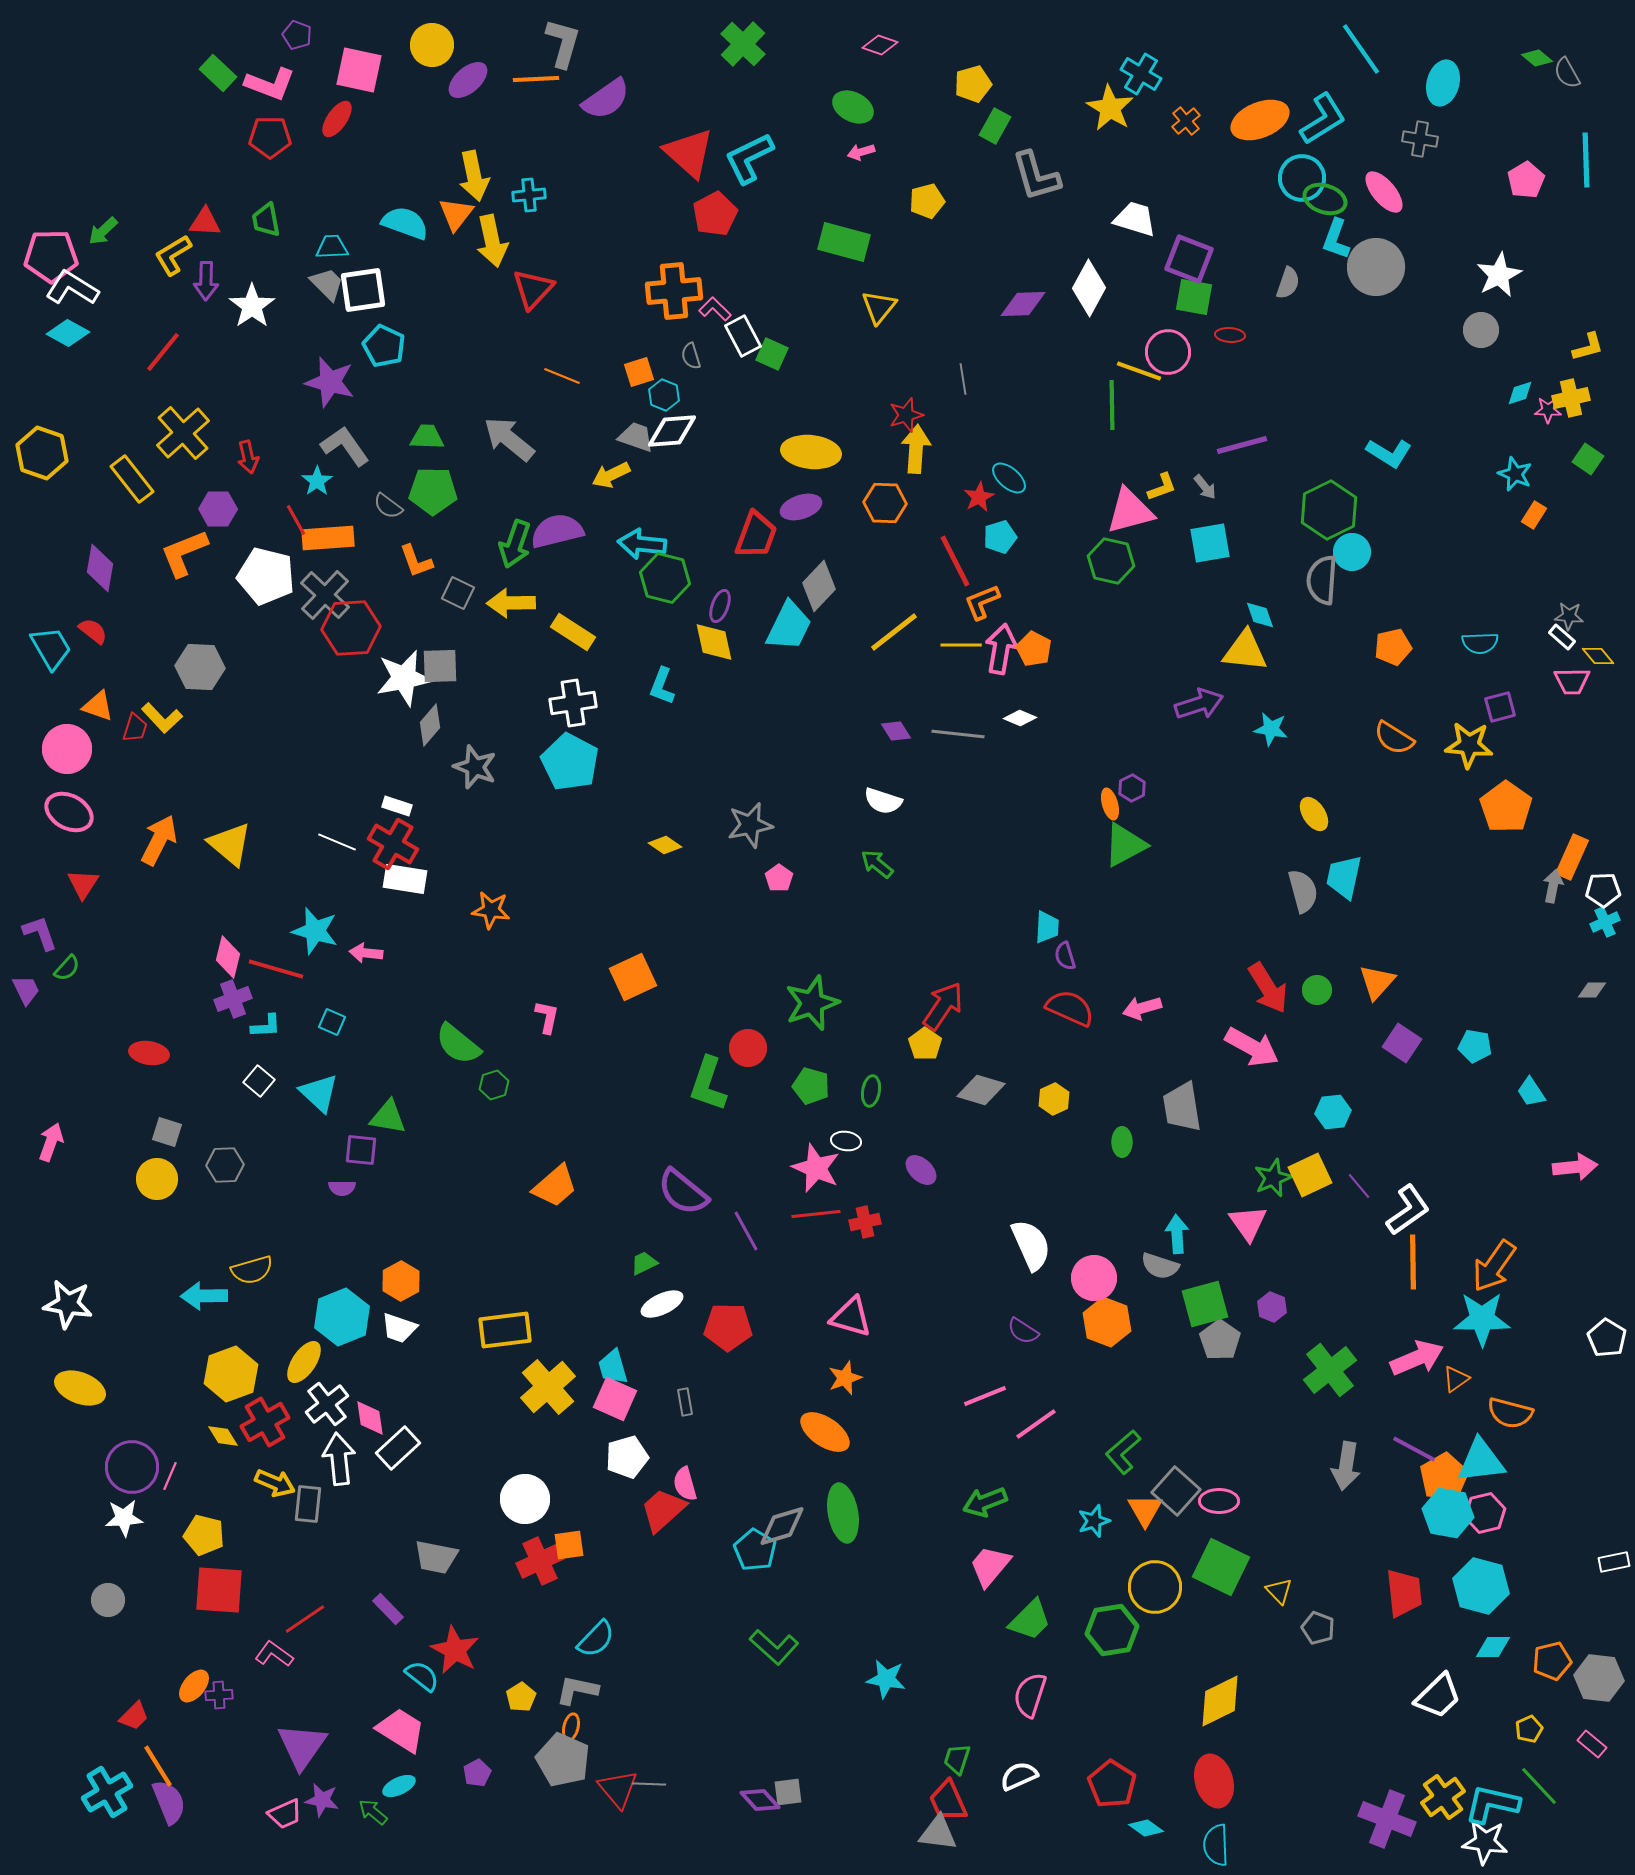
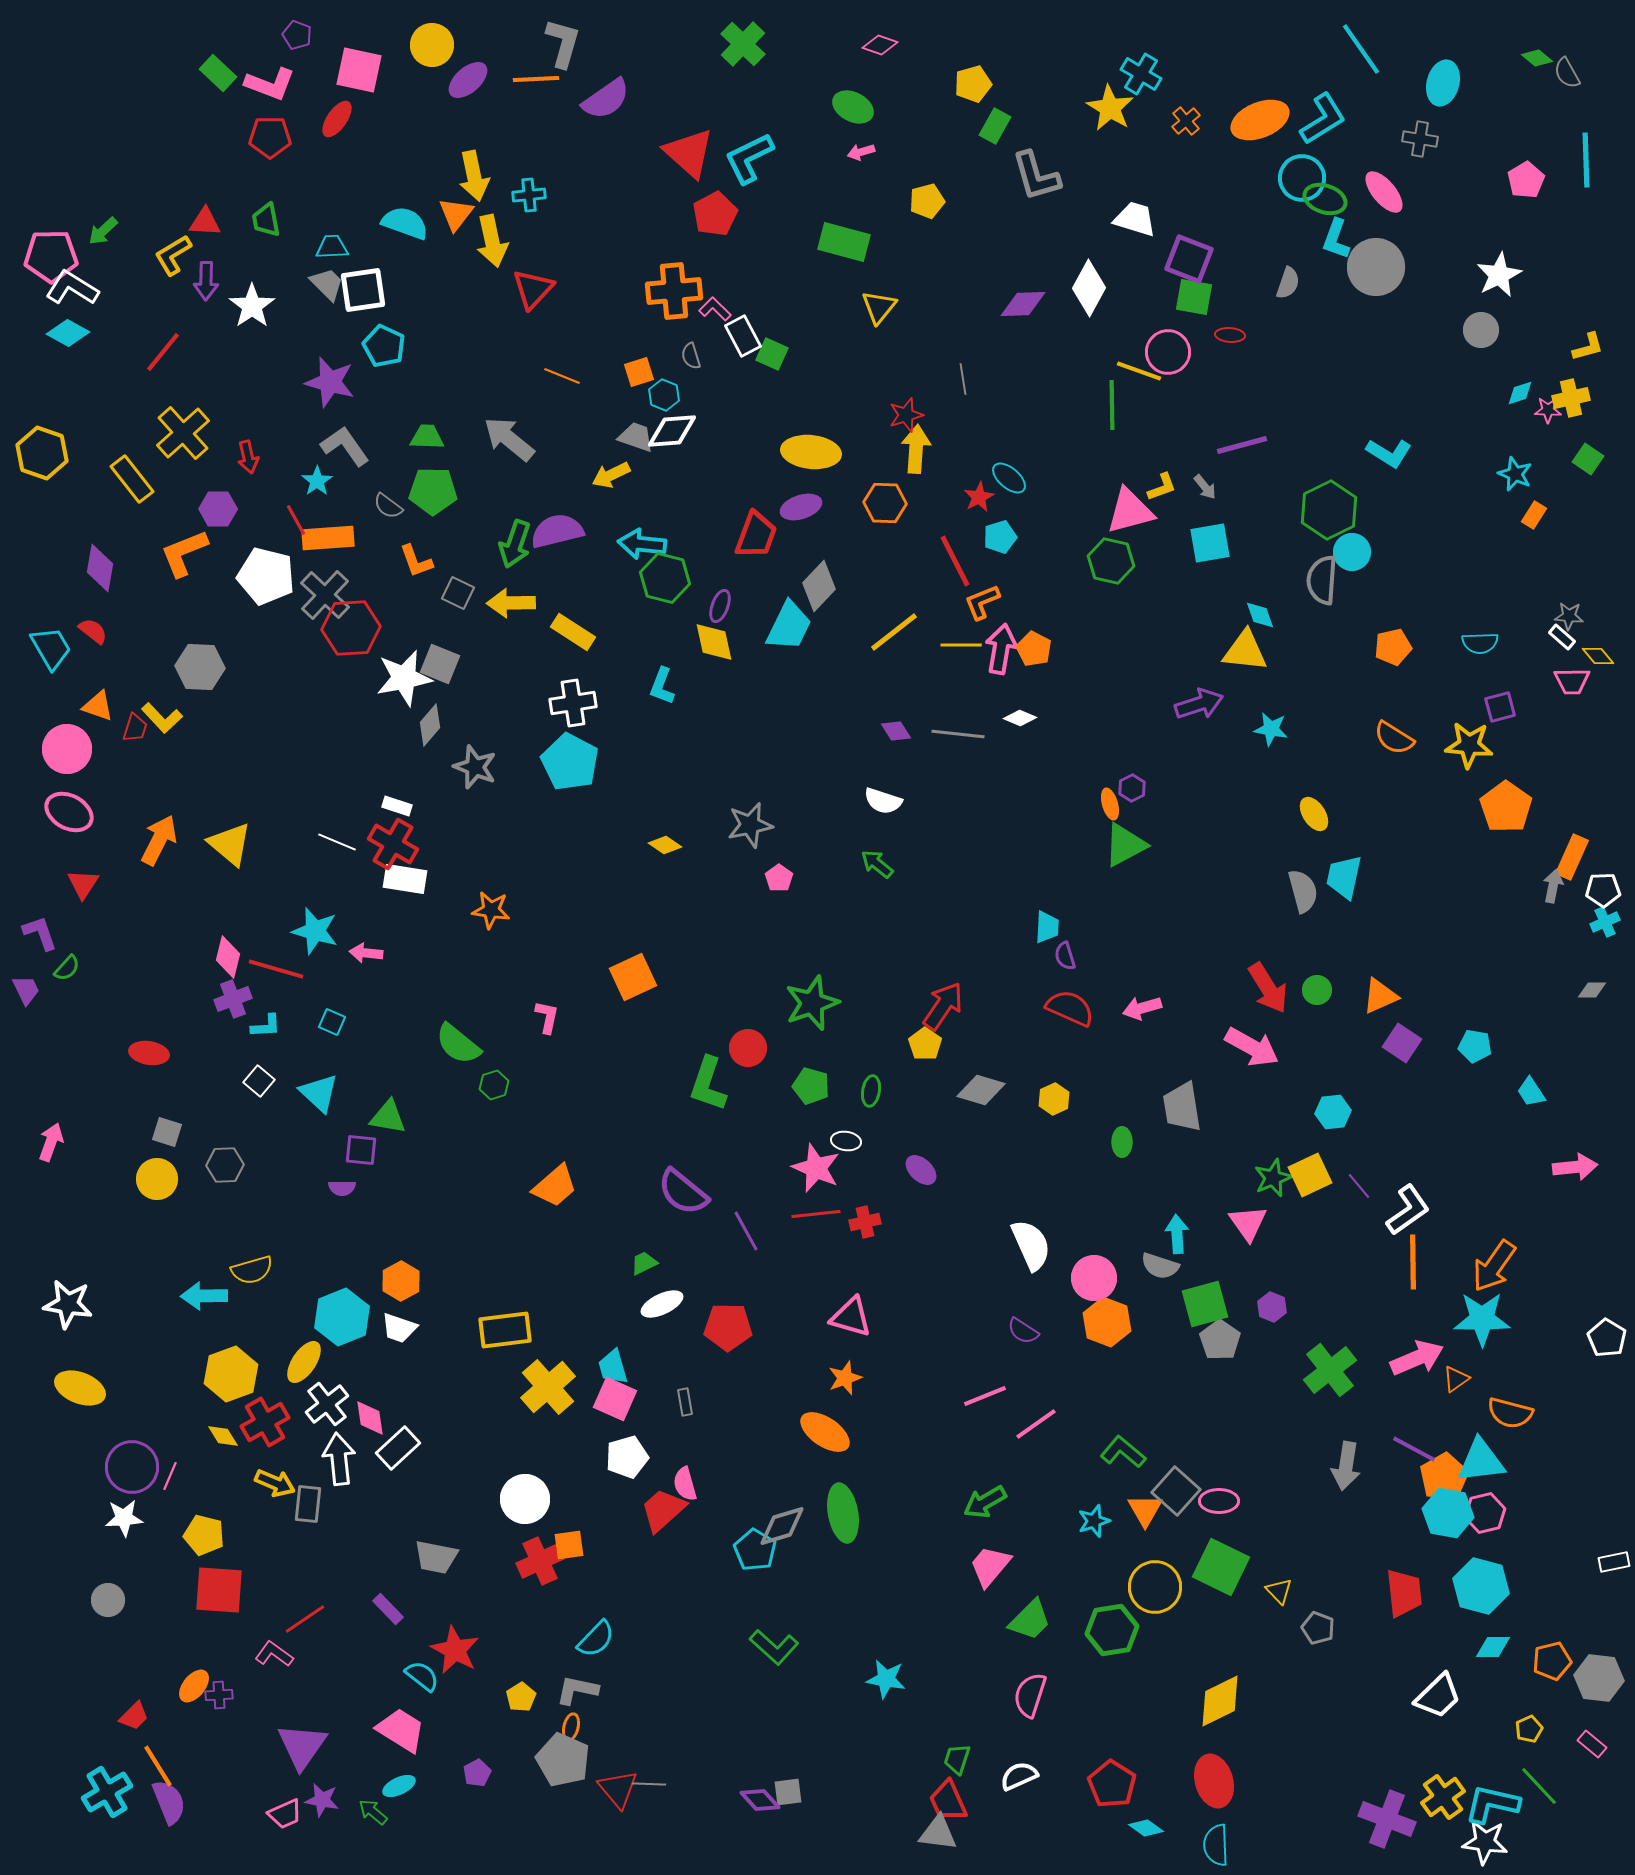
gray square at (440, 666): moved 2 px up; rotated 24 degrees clockwise
orange triangle at (1377, 982): moved 3 px right, 14 px down; rotated 24 degrees clockwise
green L-shape at (1123, 1452): rotated 81 degrees clockwise
green arrow at (985, 1502): rotated 9 degrees counterclockwise
